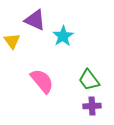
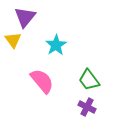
purple triangle: moved 10 px left, 3 px up; rotated 45 degrees clockwise
cyan star: moved 7 px left, 9 px down
yellow triangle: moved 1 px right, 1 px up
purple cross: moved 5 px left, 1 px down; rotated 30 degrees clockwise
